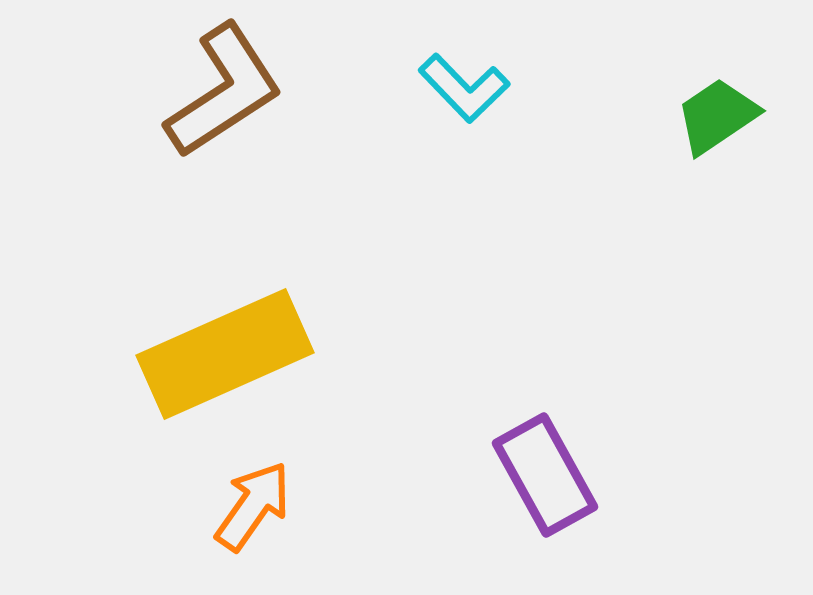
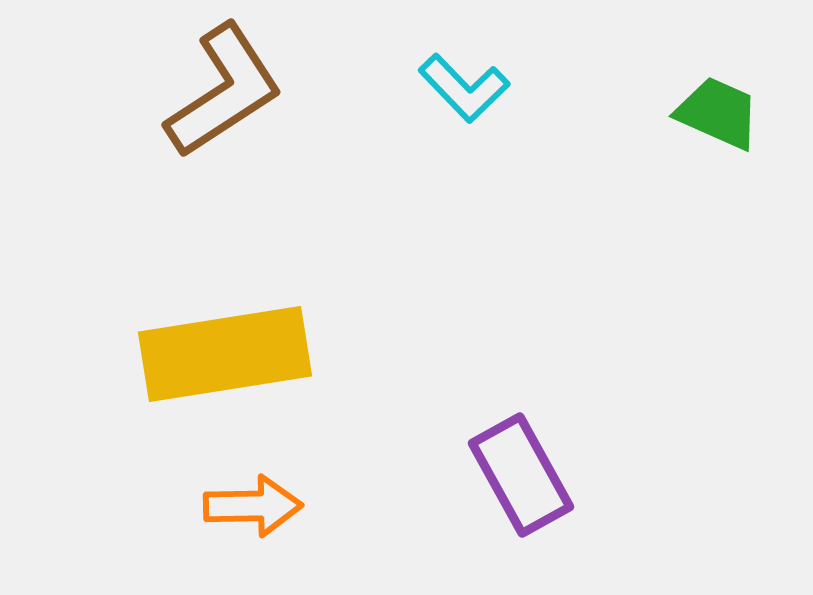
green trapezoid: moved 1 px right, 3 px up; rotated 58 degrees clockwise
yellow rectangle: rotated 15 degrees clockwise
purple rectangle: moved 24 px left
orange arrow: rotated 54 degrees clockwise
